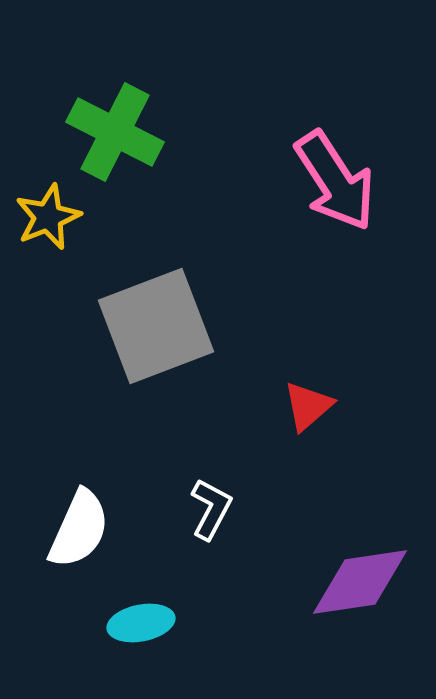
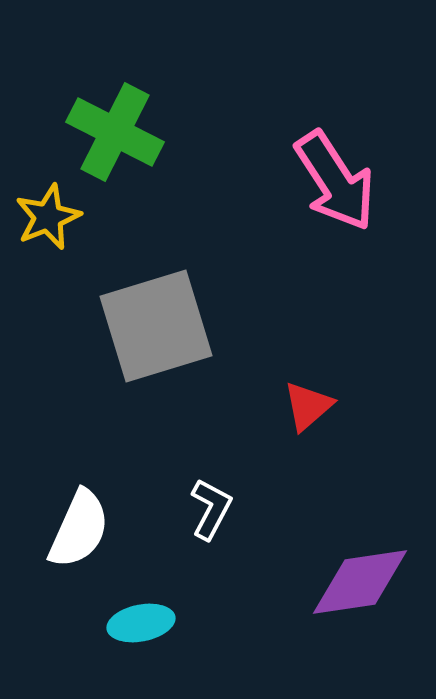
gray square: rotated 4 degrees clockwise
